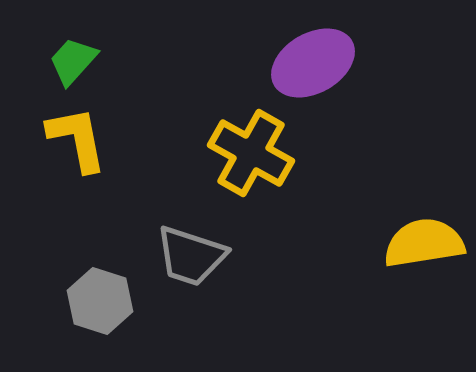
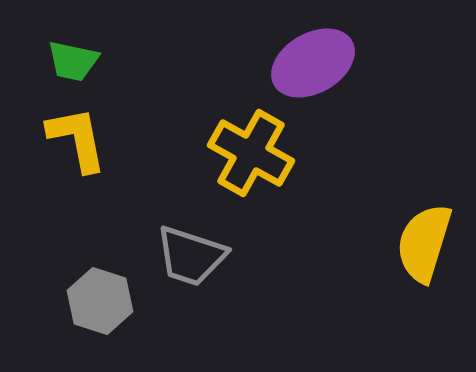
green trapezoid: rotated 120 degrees counterclockwise
yellow semicircle: rotated 64 degrees counterclockwise
